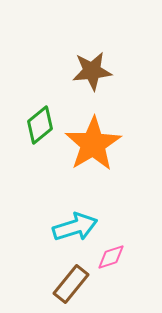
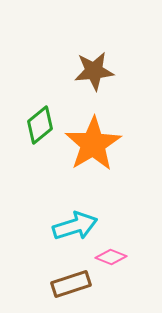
brown star: moved 2 px right
cyan arrow: moved 1 px up
pink diamond: rotated 40 degrees clockwise
brown rectangle: rotated 33 degrees clockwise
